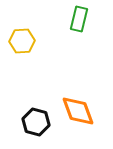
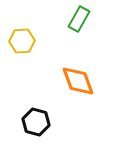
green rectangle: rotated 15 degrees clockwise
orange diamond: moved 30 px up
